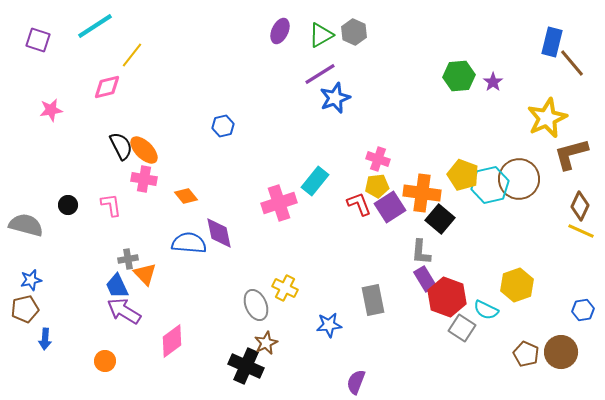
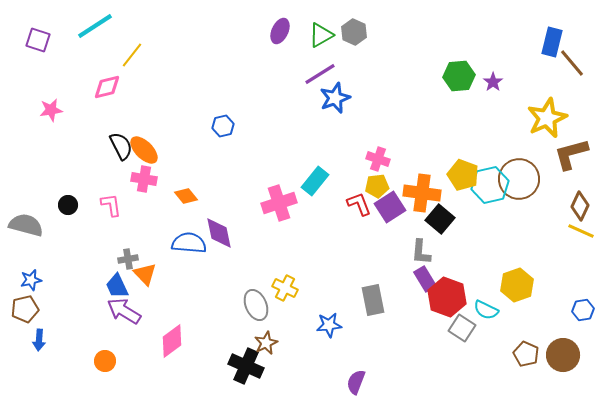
blue arrow at (45, 339): moved 6 px left, 1 px down
brown circle at (561, 352): moved 2 px right, 3 px down
